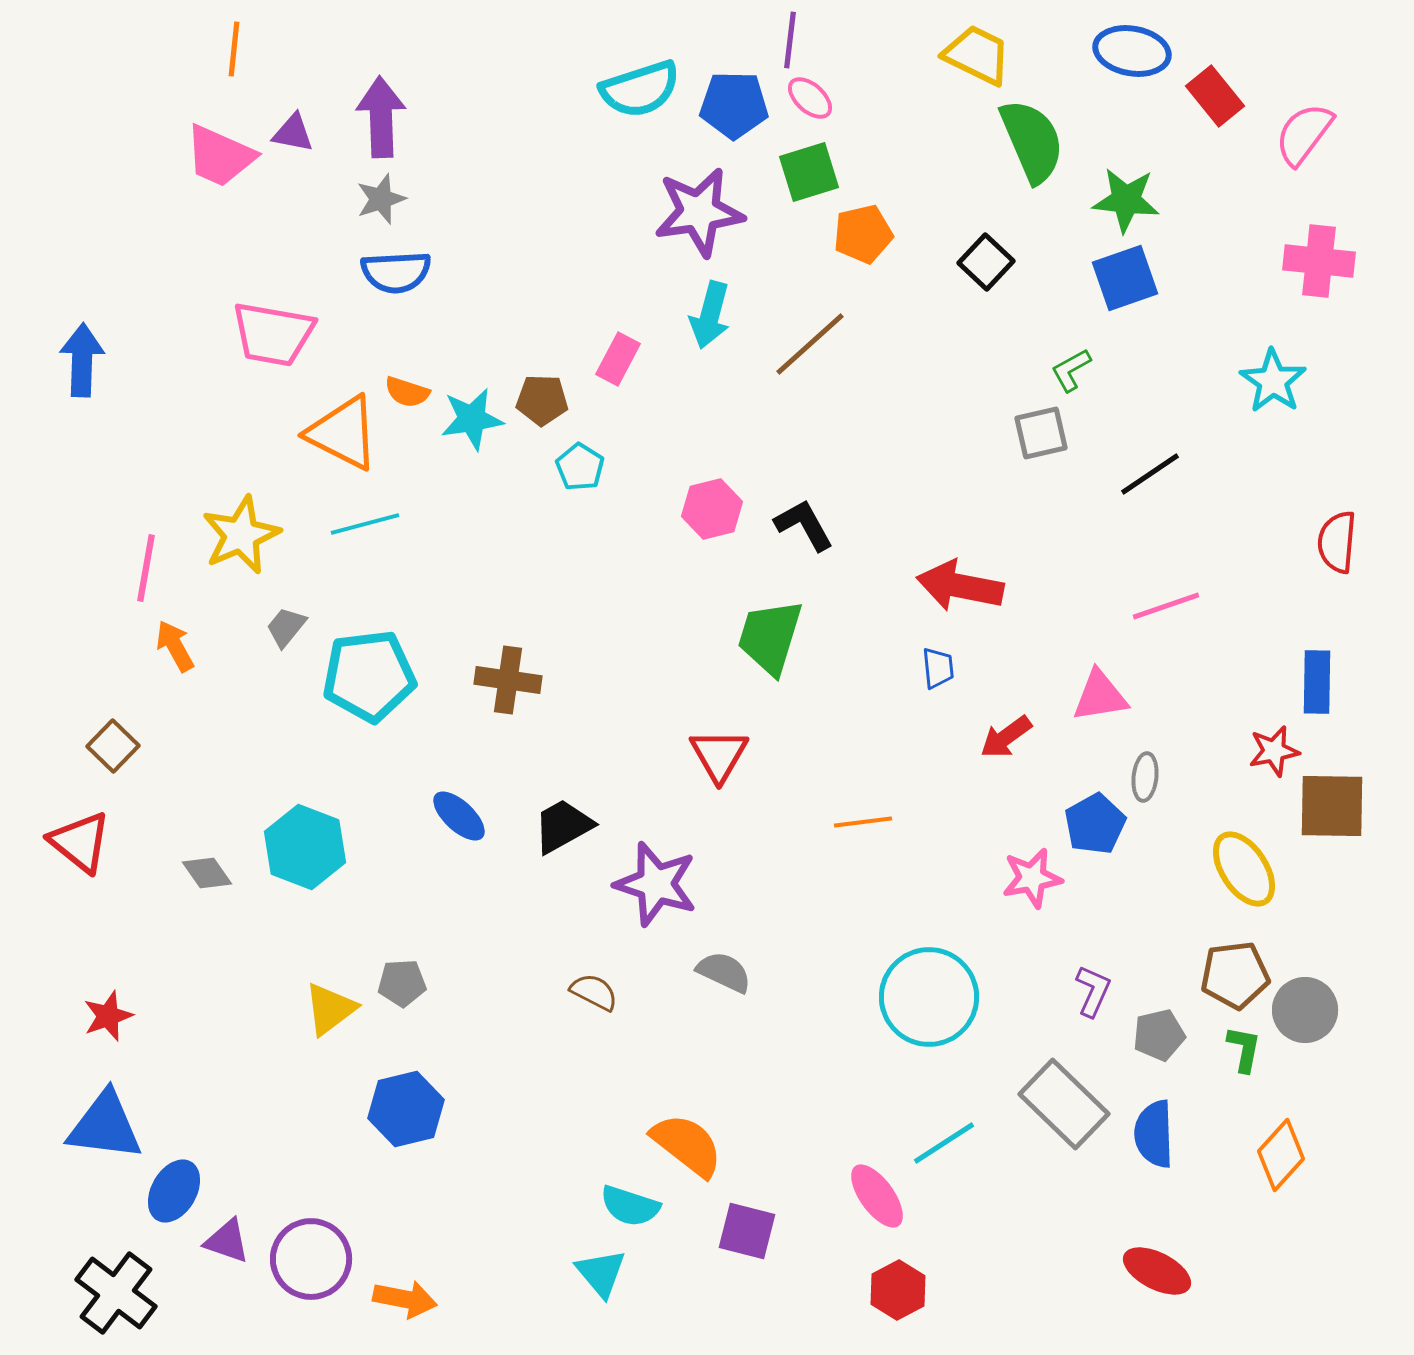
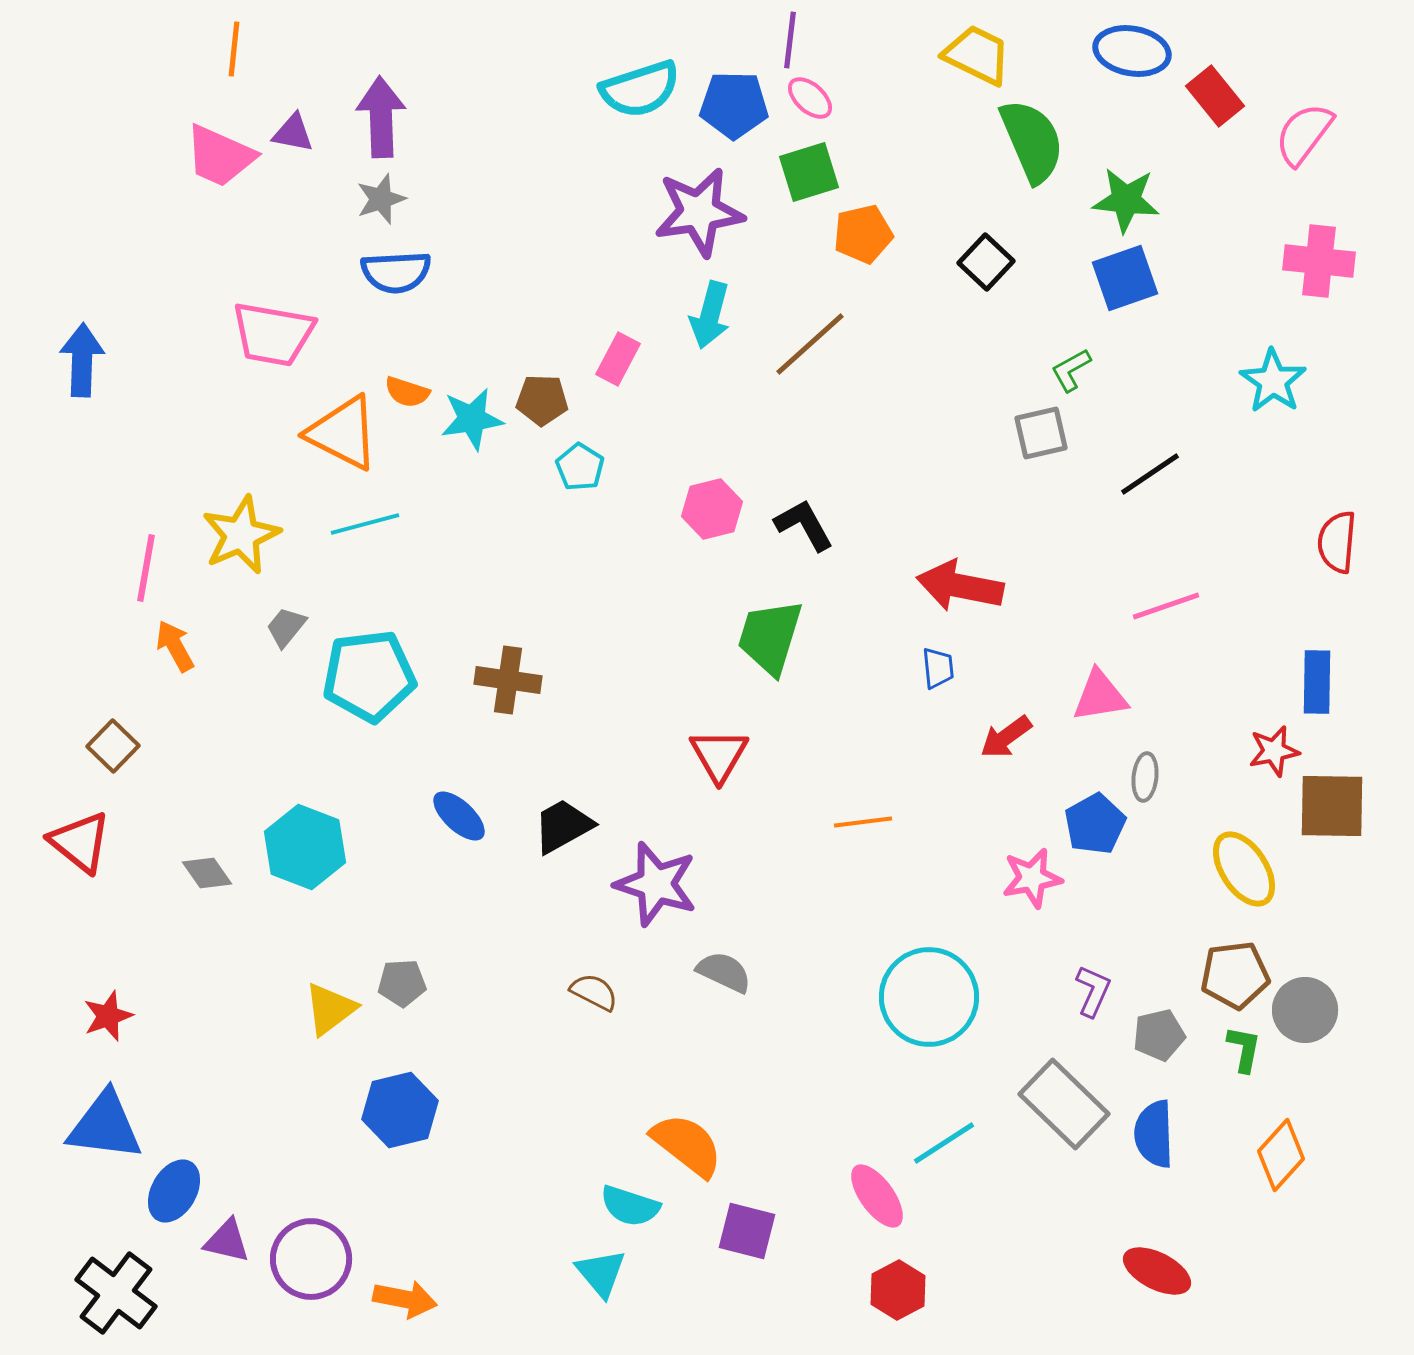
blue hexagon at (406, 1109): moved 6 px left, 1 px down
purple triangle at (227, 1241): rotated 6 degrees counterclockwise
